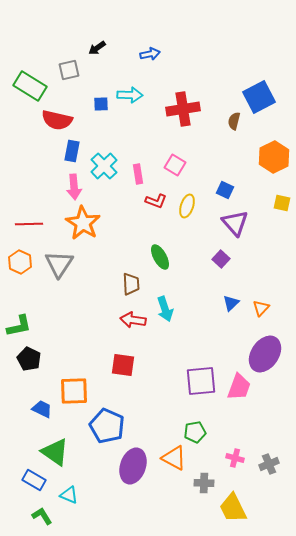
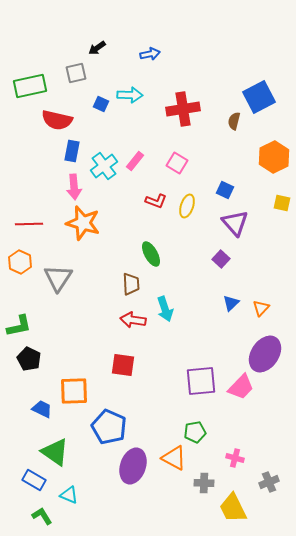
gray square at (69, 70): moved 7 px right, 3 px down
green rectangle at (30, 86): rotated 44 degrees counterclockwise
blue square at (101, 104): rotated 28 degrees clockwise
pink square at (175, 165): moved 2 px right, 2 px up
cyan cross at (104, 166): rotated 8 degrees clockwise
pink rectangle at (138, 174): moved 3 px left, 13 px up; rotated 48 degrees clockwise
orange star at (83, 223): rotated 16 degrees counterclockwise
green ellipse at (160, 257): moved 9 px left, 3 px up
gray triangle at (59, 264): moved 1 px left, 14 px down
pink trapezoid at (239, 387): moved 2 px right; rotated 24 degrees clockwise
blue pentagon at (107, 426): moved 2 px right, 1 px down
gray cross at (269, 464): moved 18 px down
